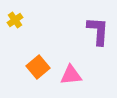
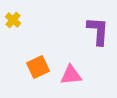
yellow cross: moved 2 px left; rotated 14 degrees counterclockwise
orange square: rotated 15 degrees clockwise
